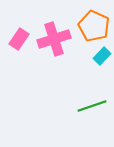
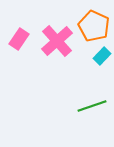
pink cross: moved 3 px right, 2 px down; rotated 24 degrees counterclockwise
